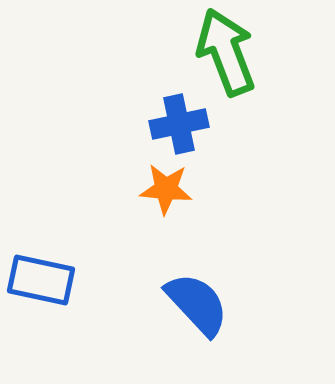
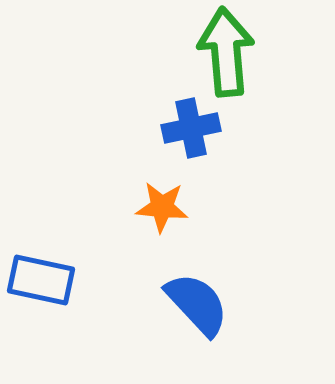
green arrow: rotated 16 degrees clockwise
blue cross: moved 12 px right, 4 px down
orange star: moved 4 px left, 18 px down
